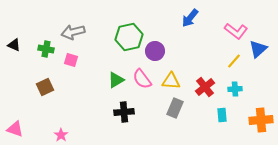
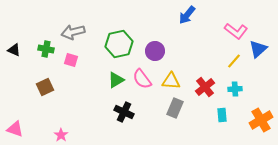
blue arrow: moved 3 px left, 3 px up
green hexagon: moved 10 px left, 7 px down
black triangle: moved 5 px down
black cross: rotated 30 degrees clockwise
orange cross: rotated 25 degrees counterclockwise
